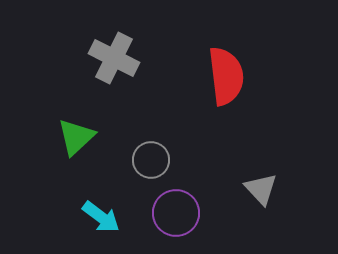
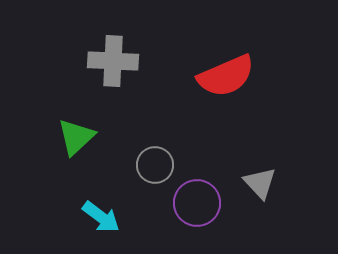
gray cross: moved 1 px left, 3 px down; rotated 24 degrees counterclockwise
red semicircle: rotated 74 degrees clockwise
gray circle: moved 4 px right, 5 px down
gray triangle: moved 1 px left, 6 px up
purple circle: moved 21 px right, 10 px up
